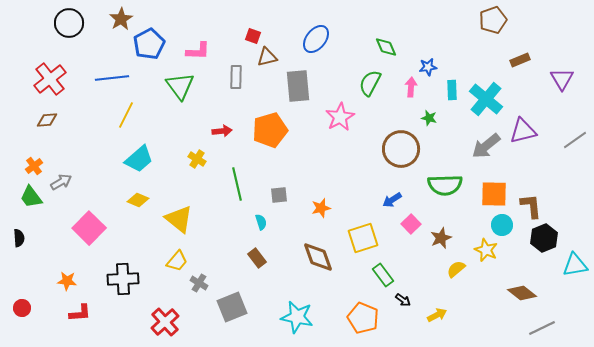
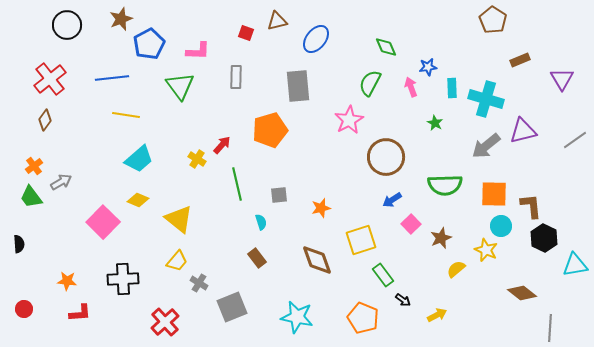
brown star at (121, 19): rotated 10 degrees clockwise
brown pentagon at (493, 20): rotated 20 degrees counterclockwise
black circle at (69, 23): moved 2 px left, 2 px down
red square at (253, 36): moved 7 px left, 3 px up
brown triangle at (267, 57): moved 10 px right, 36 px up
pink arrow at (411, 87): rotated 24 degrees counterclockwise
cyan rectangle at (452, 90): moved 2 px up
cyan cross at (486, 99): rotated 24 degrees counterclockwise
yellow line at (126, 115): rotated 72 degrees clockwise
pink star at (340, 117): moved 9 px right, 3 px down
green star at (429, 118): moved 6 px right, 5 px down; rotated 14 degrees clockwise
brown diamond at (47, 120): moved 2 px left; rotated 50 degrees counterclockwise
red arrow at (222, 131): moved 14 px down; rotated 42 degrees counterclockwise
brown circle at (401, 149): moved 15 px left, 8 px down
cyan circle at (502, 225): moved 1 px left, 1 px down
pink square at (89, 228): moved 14 px right, 6 px up
black semicircle at (19, 238): moved 6 px down
yellow square at (363, 238): moved 2 px left, 2 px down
black hexagon at (544, 238): rotated 12 degrees counterclockwise
brown diamond at (318, 257): moved 1 px left, 3 px down
red circle at (22, 308): moved 2 px right, 1 px down
gray line at (542, 328): moved 8 px right; rotated 60 degrees counterclockwise
